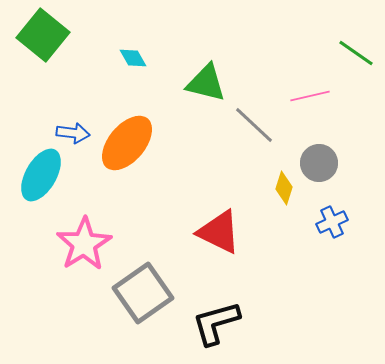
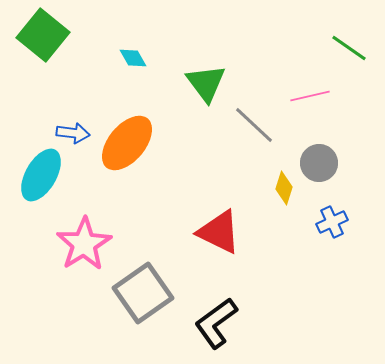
green line: moved 7 px left, 5 px up
green triangle: rotated 39 degrees clockwise
black L-shape: rotated 20 degrees counterclockwise
